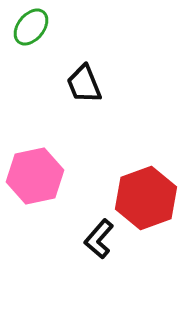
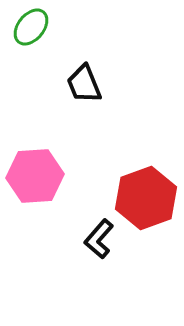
pink hexagon: rotated 8 degrees clockwise
